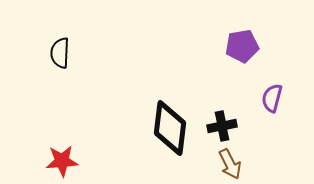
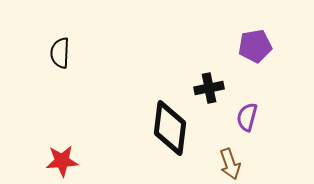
purple pentagon: moved 13 px right
purple semicircle: moved 25 px left, 19 px down
black cross: moved 13 px left, 38 px up
brown arrow: rotated 8 degrees clockwise
